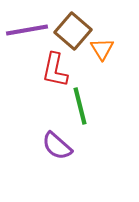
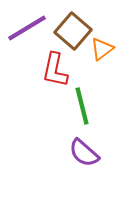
purple line: moved 2 px up; rotated 21 degrees counterclockwise
orange triangle: rotated 25 degrees clockwise
green line: moved 2 px right
purple semicircle: moved 27 px right, 7 px down
